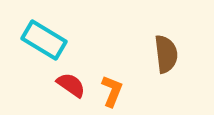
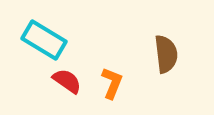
red semicircle: moved 4 px left, 4 px up
orange L-shape: moved 8 px up
